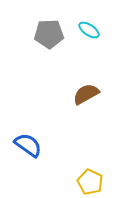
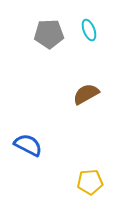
cyan ellipse: rotated 35 degrees clockwise
blue semicircle: rotated 8 degrees counterclockwise
yellow pentagon: rotated 30 degrees counterclockwise
